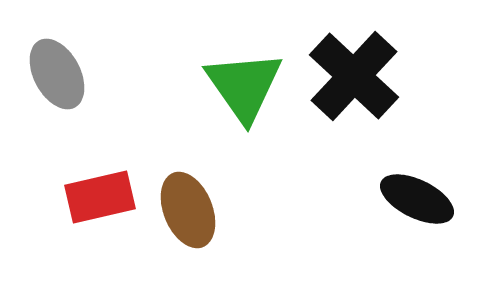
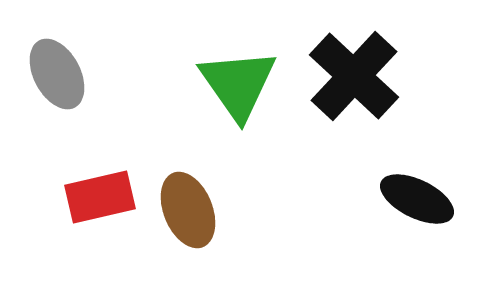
green triangle: moved 6 px left, 2 px up
